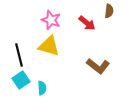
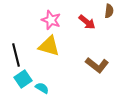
red arrow: moved 1 px up
black line: moved 3 px left
brown L-shape: moved 1 px left, 1 px up
cyan square: moved 2 px right, 1 px up
cyan semicircle: rotated 56 degrees counterclockwise
